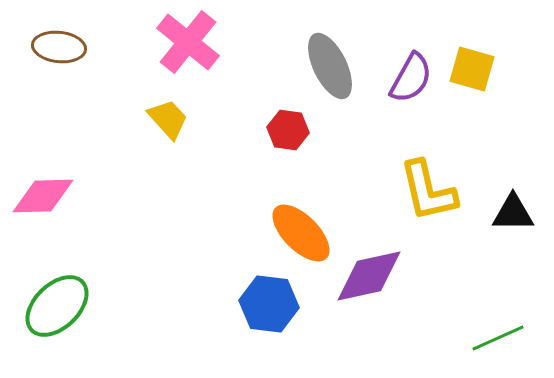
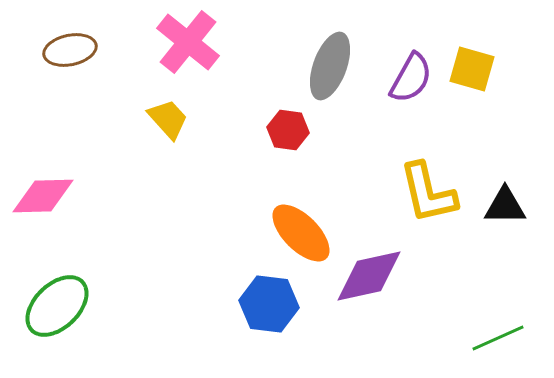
brown ellipse: moved 11 px right, 3 px down; rotated 18 degrees counterclockwise
gray ellipse: rotated 46 degrees clockwise
yellow L-shape: moved 2 px down
black triangle: moved 8 px left, 7 px up
